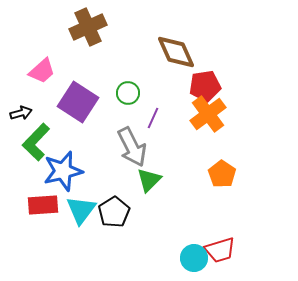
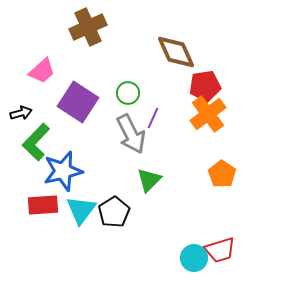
gray arrow: moved 1 px left, 13 px up
